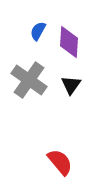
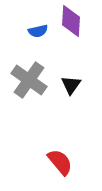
blue semicircle: rotated 132 degrees counterclockwise
purple diamond: moved 2 px right, 21 px up
